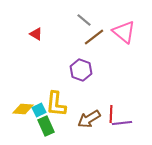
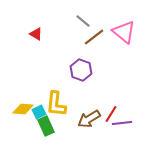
gray line: moved 1 px left, 1 px down
cyan square: moved 2 px down
red line: rotated 30 degrees clockwise
